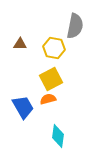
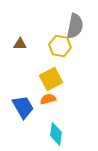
yellow hexagon: moved 6 px right, 2 px up
cyan diamond: moved 2 px left, 2 px up
